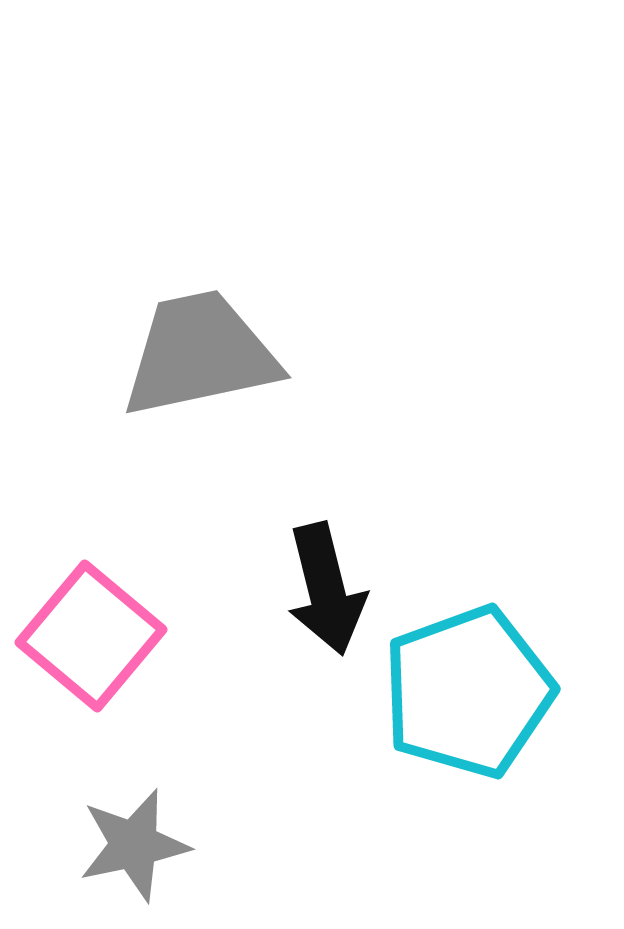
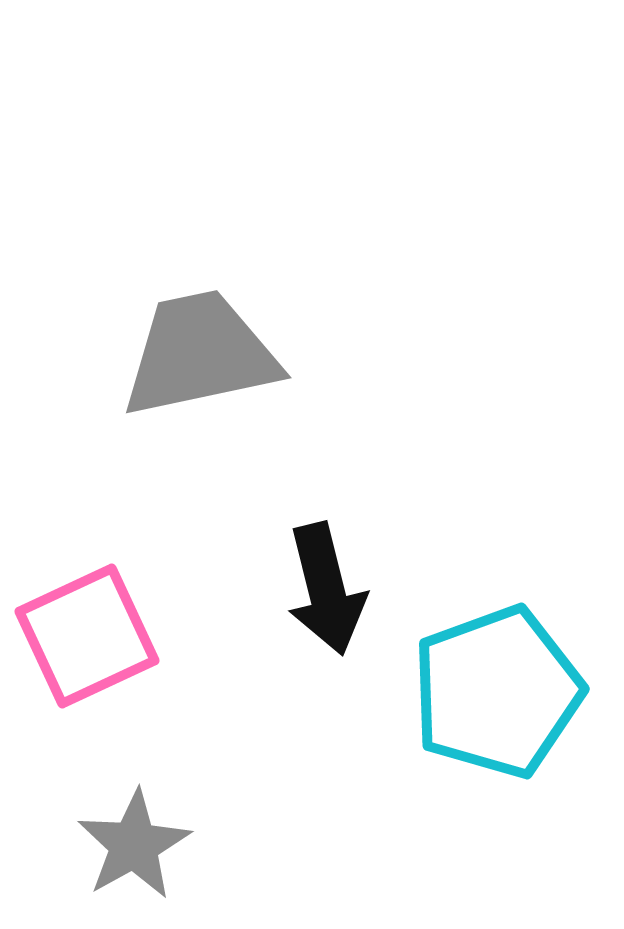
pink square: moved 4 px left; rotated 25 degrees clockwise
cyan pentagon: moved 29 px right
gray star: rotated 17 degrees counterclockwise
